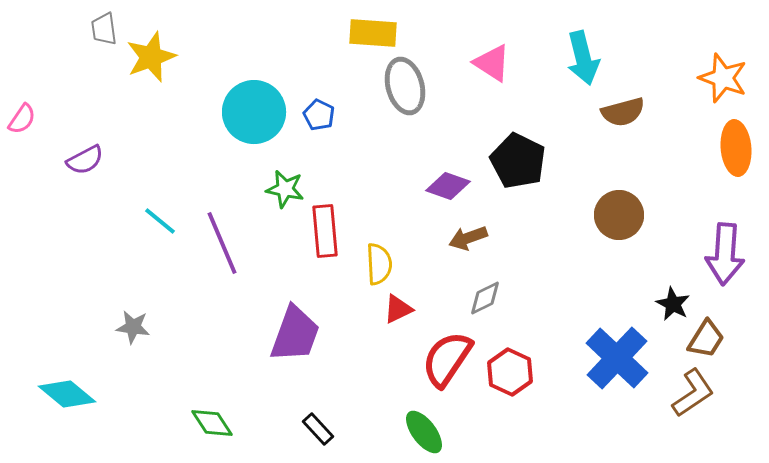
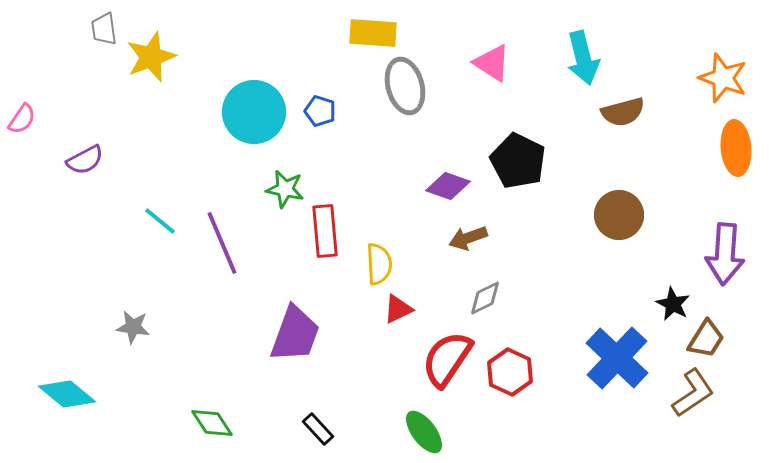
blue pentagon: moved 1 px right, 4 px up; rotated 8 degrees counterclockwise
